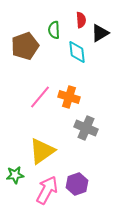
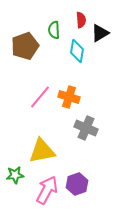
cyan diamond: moved 1 px up; rotated 15 degrees clockwise
yellow triangle: rotated 24 degrees clockwise
